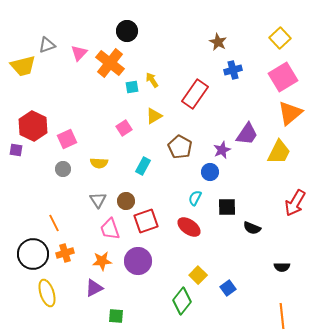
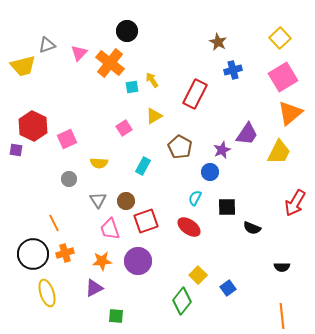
red rectangle at (195, 94): rotated 8 degrees counterclockwise
gray circle at (63, 169): moved 6 px right, 10 px down
